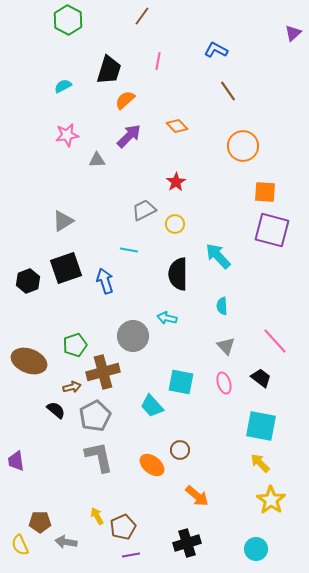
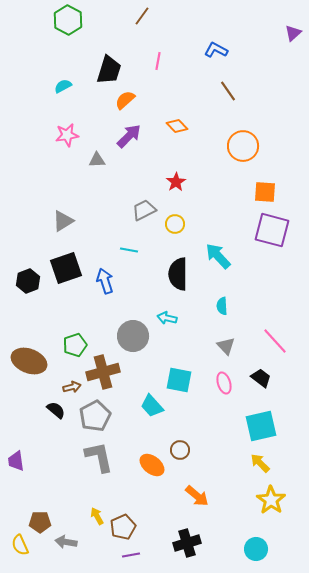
cyan square at (181, 382): moved 2 px left, 2 px up
cyan square at (261, 426): rotated 24 degrees counterclockwise
